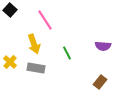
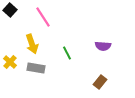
pink line: moved 2 px left, 3 px up
yellow arrow: moved 2 px left
